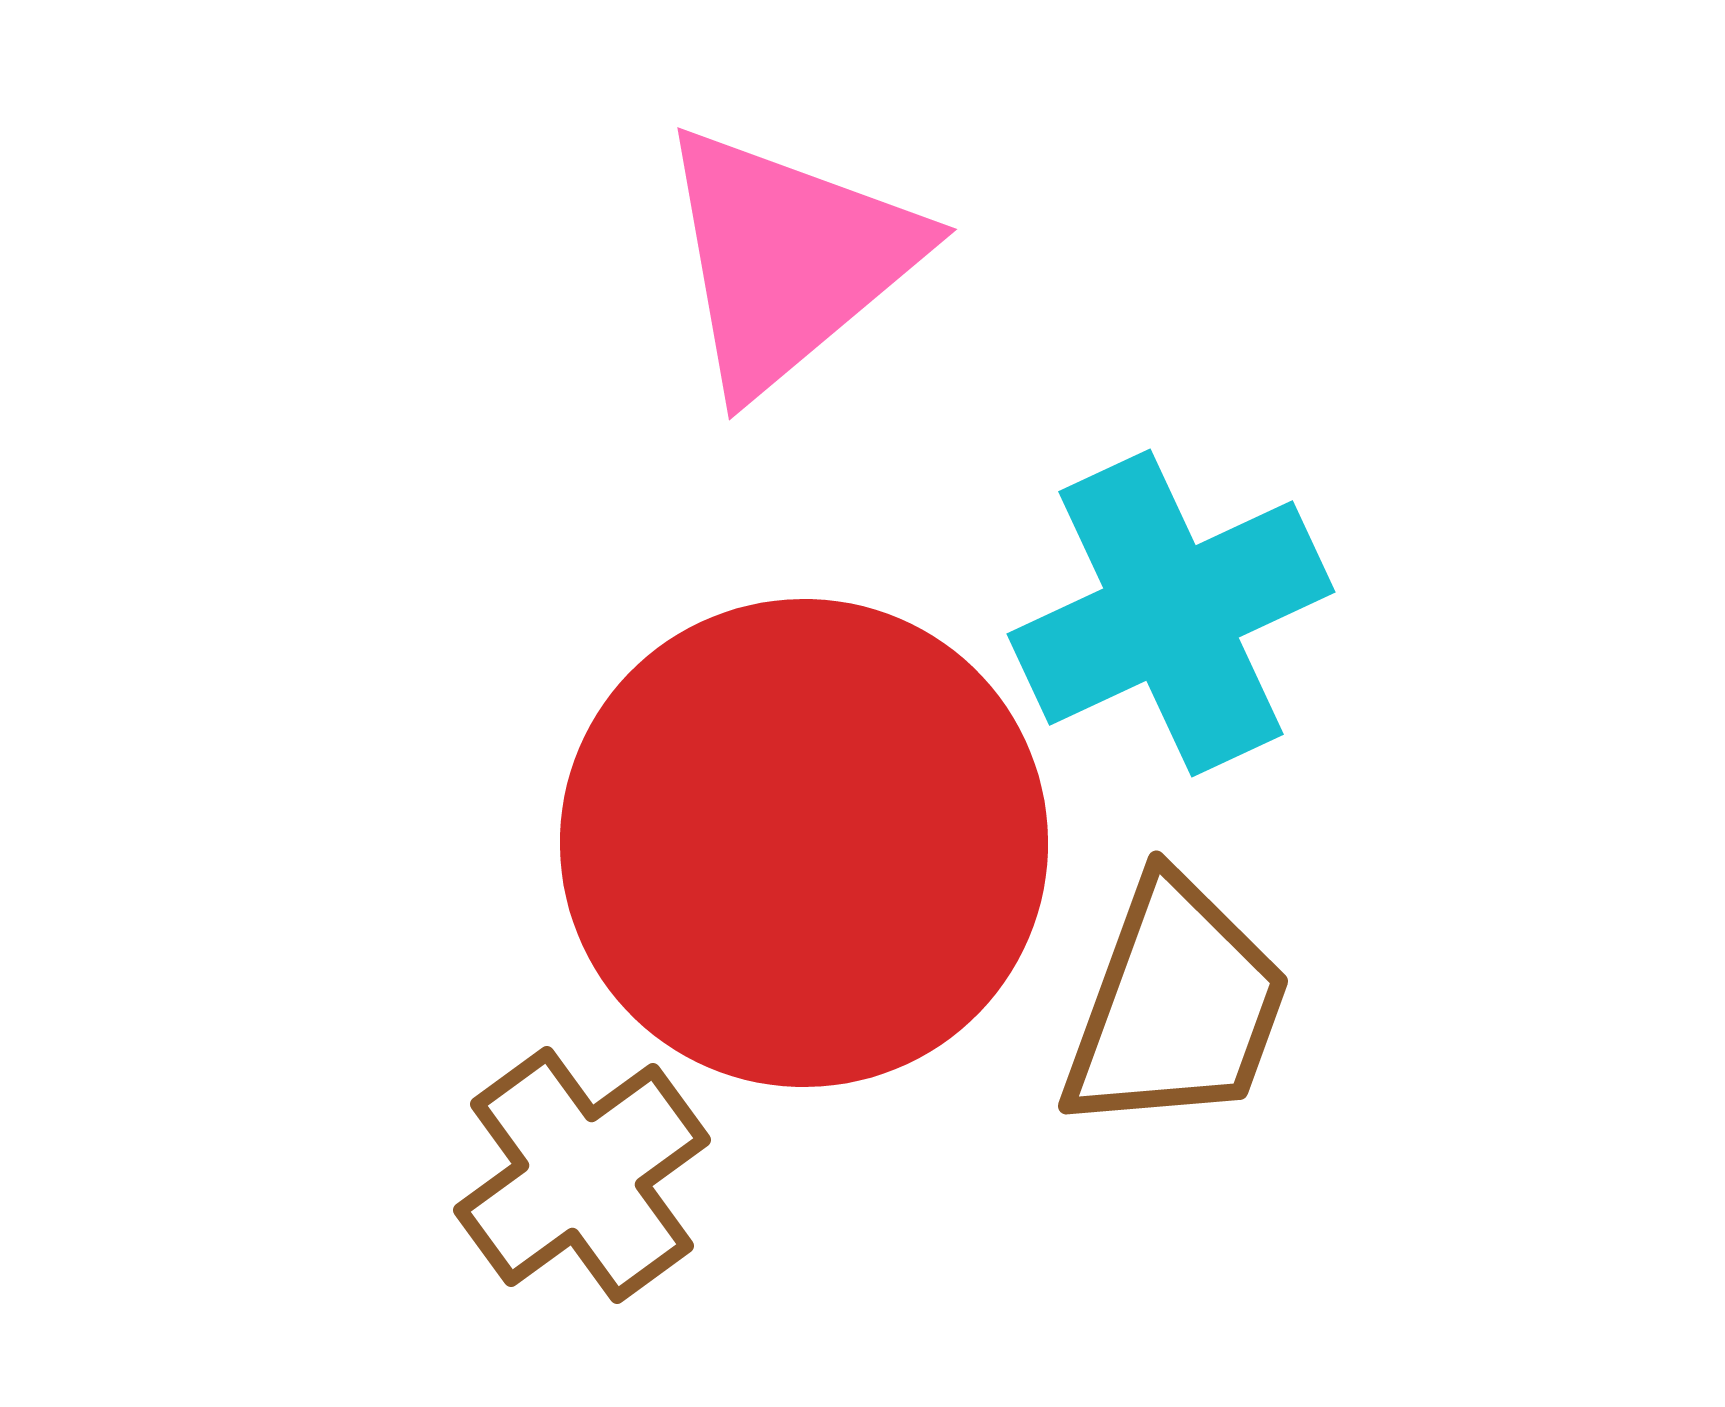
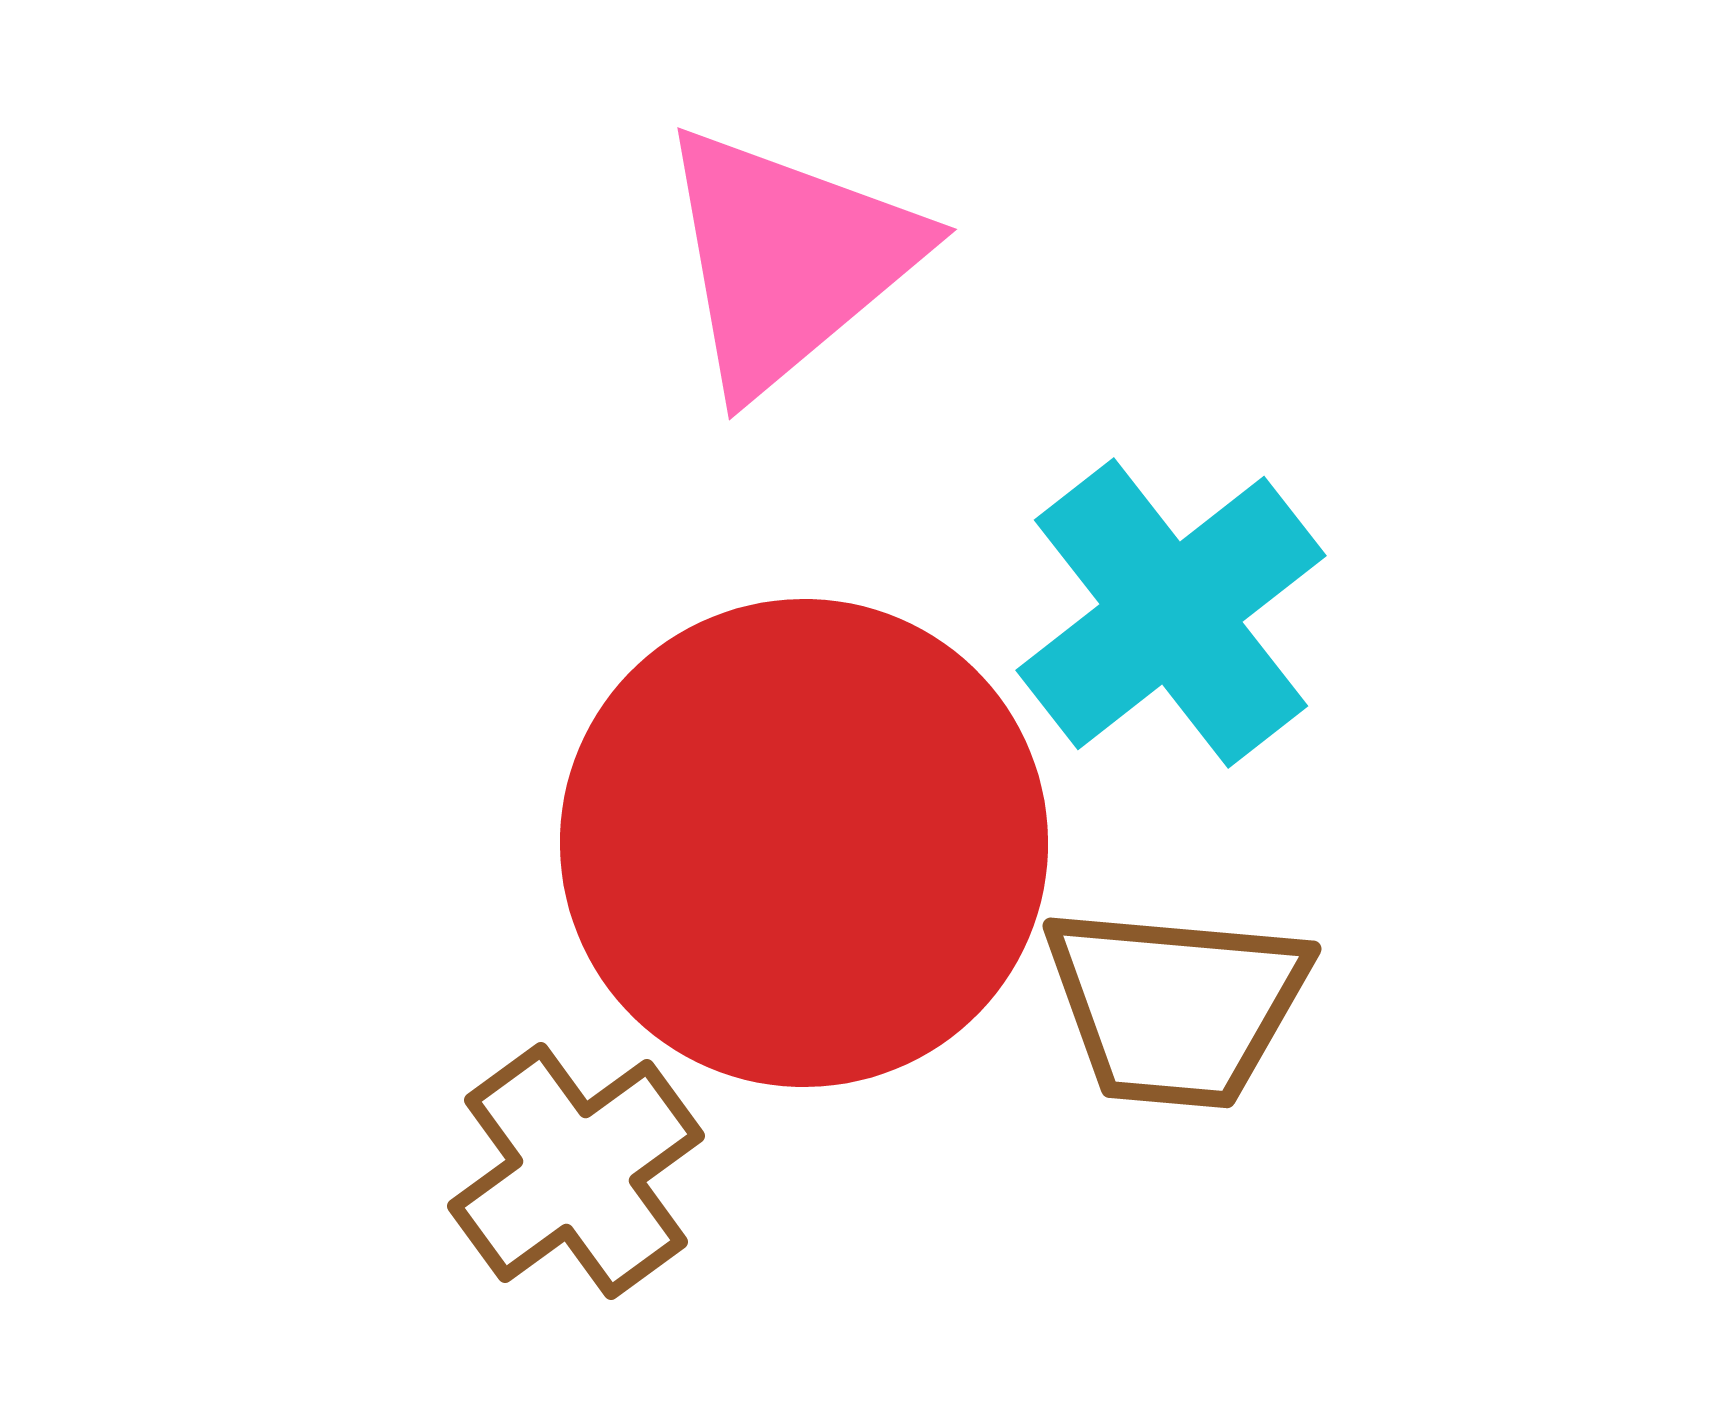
cyan cross: rotated 13 degrees counterclockwise
brown trapezoid: rotated 75 degrees clockwise
brown cross: moved 6 px left, 4 px up
